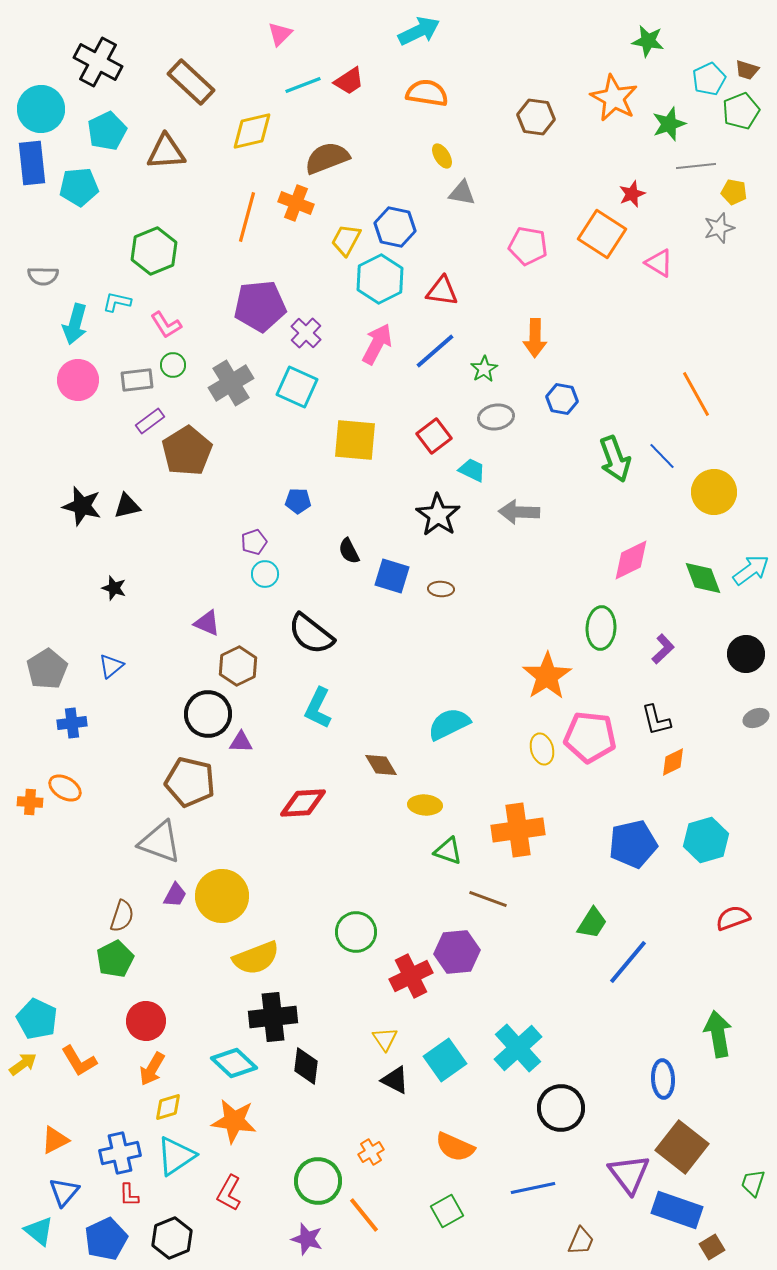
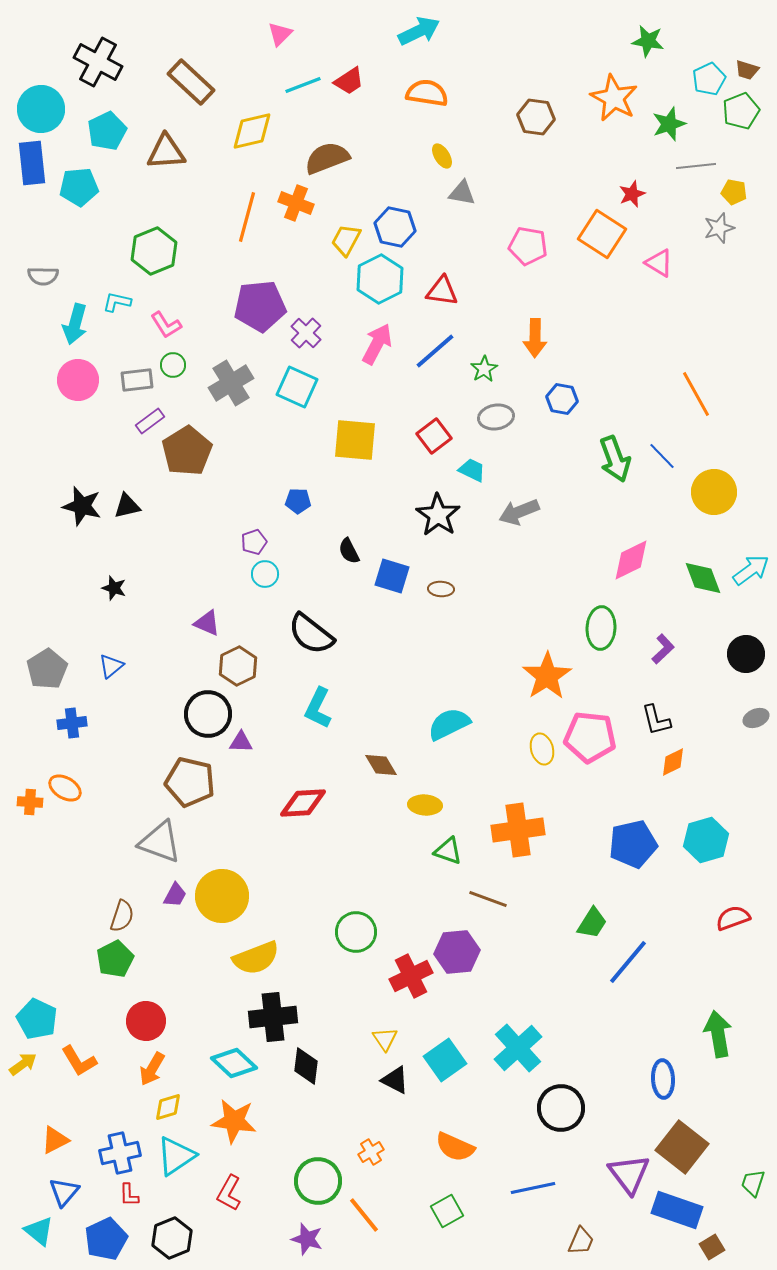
gray arrow at (519, 512): rotated 24 degrees counterclockwise
